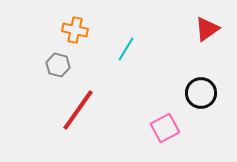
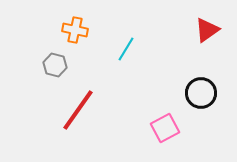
red triangle: moved 1 px down
gray hexagon: moved 3 px left
